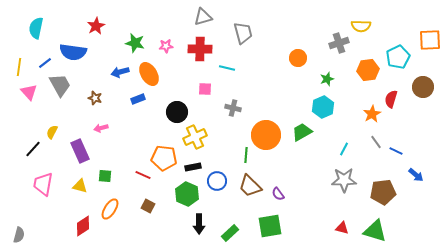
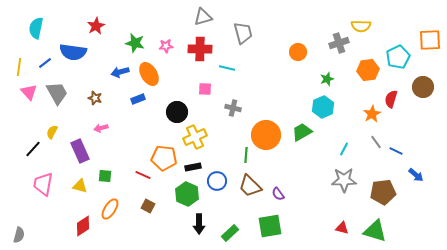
orange circle at (298, 58): moved 6 px up
gray trapezoid at (60, 85): moved 3 px left, 8 px down
